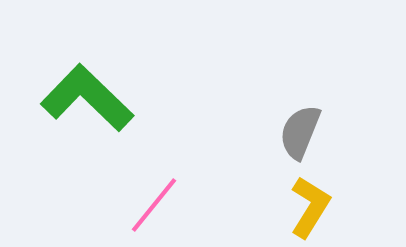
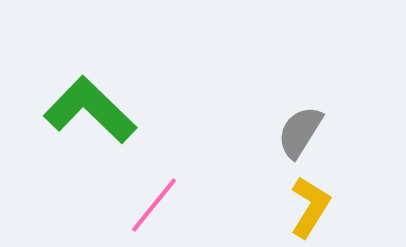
green L-shape: moved 3 px right, 12 px down
gray semicircle: rotated 10 degrees clockwise
